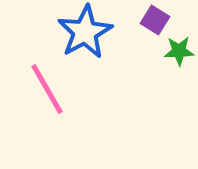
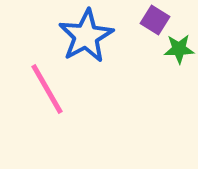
blue star: moved 1 px right, 4 px down
green star: moved 2 px up
